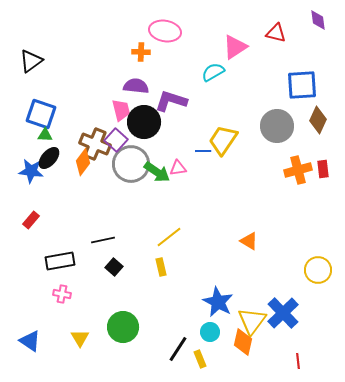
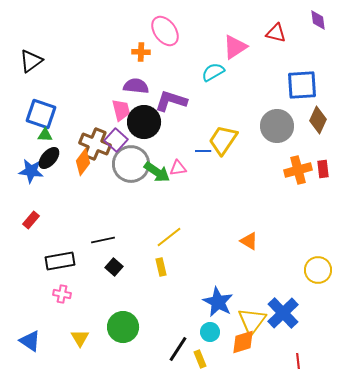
pink ellipse at (165, 31): rotated 44 degrees clockwise
orange diamond at (243, 342): rotated 60 degrees clockwise
